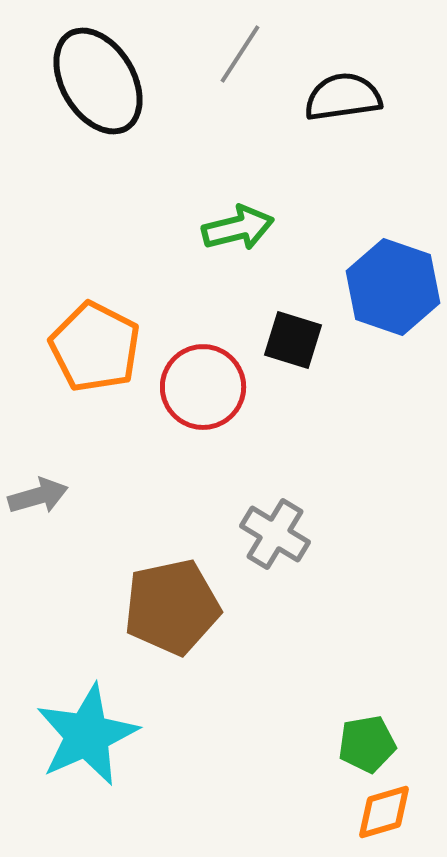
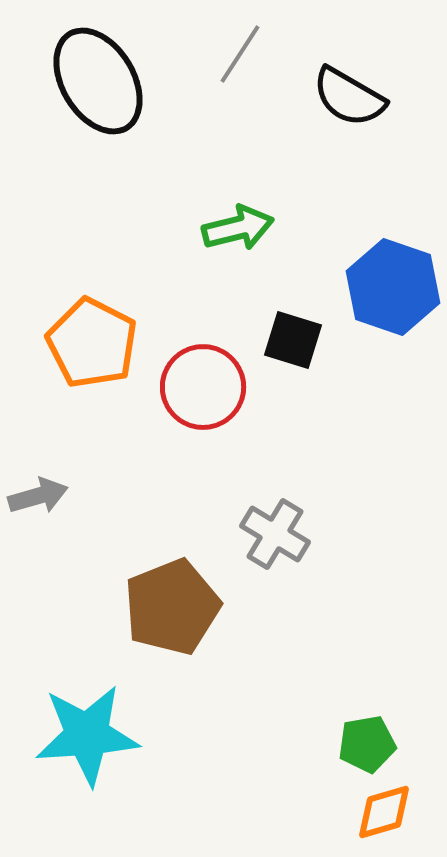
black semicircle: moved 6 px right; rotated 142 degrees counterclockwise
orange pentagon: moved 3 px left, 4 px up
brown pentagon: rotated 10 degrees counterclockwise
cyan star: rotated 20 degrees clockwise
